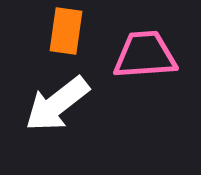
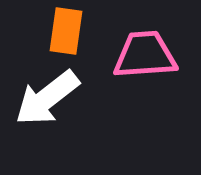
white arrow: moved 10 px left, 6 px up
